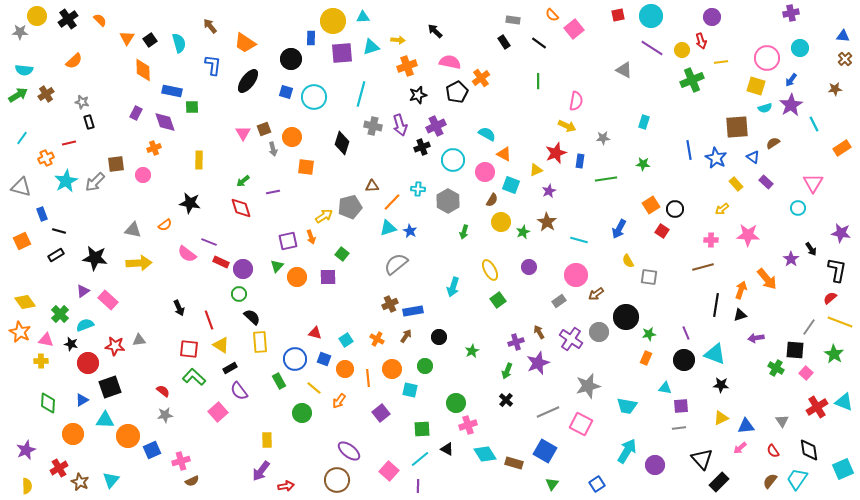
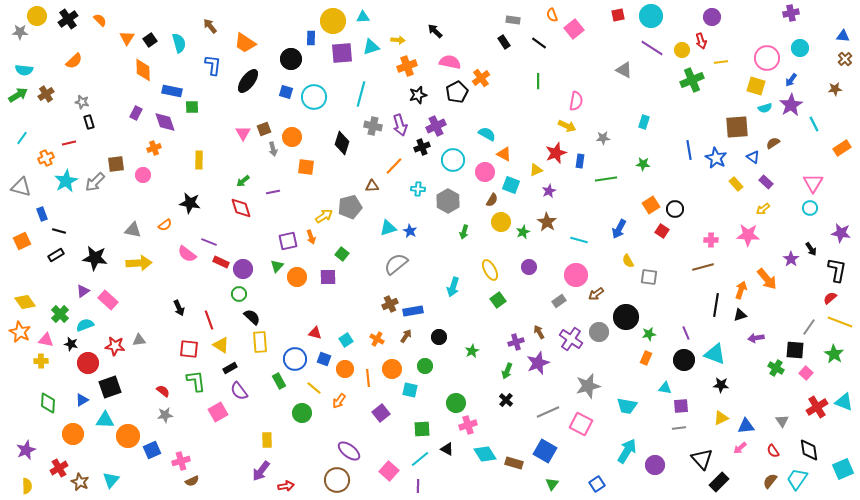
orange semicircle at (552, 15): rotated 24 degrees clockwise
orange line at (392, 202): moved 2 px right, 36 px up
cyan circle at (798, 208): moved 12 px right
yellow arrow at (722, 209): moved 41 px right
green L-shape at (194, 377): moved 2 px right, 4 px down; rotated 40 degrees clockwise
pink square at (218, 412): rotated 12 degrees clockwise
